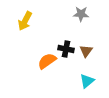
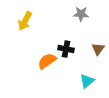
brown triangle: moved 12 px right, 2 px up
